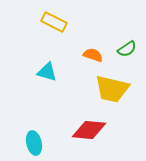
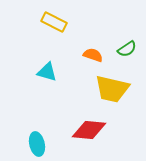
cyan ellipse: moved 3 px right, 1 px down
